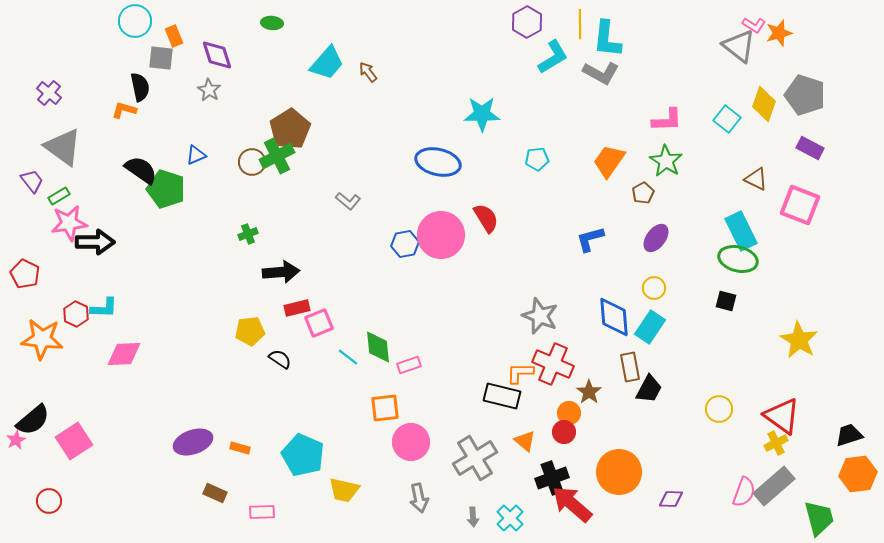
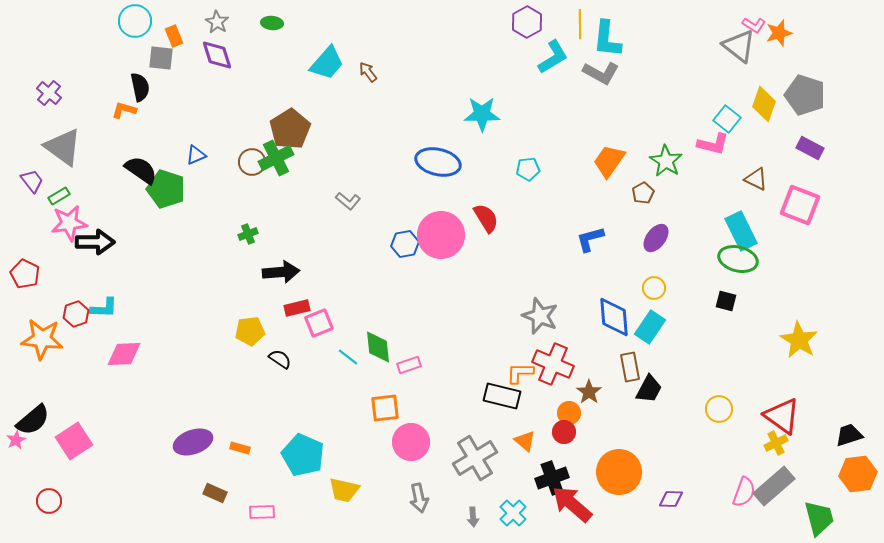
gray star at (209, 90): moved 8 px right, 68 px up
pink L-shape at (667, 120): moved 46 px right, 24 px down; rotated 16 degrees clockwise
green cross at (277, 156): moved 1 px left, 2 px down
cyan pentagon at (537, 159): moved 9 px left, 10 px down
red hexagon at (76, 314): rotated 15 degrees clockwise
cyan cross at (510, 518): moved 3 px right, 5 px up
